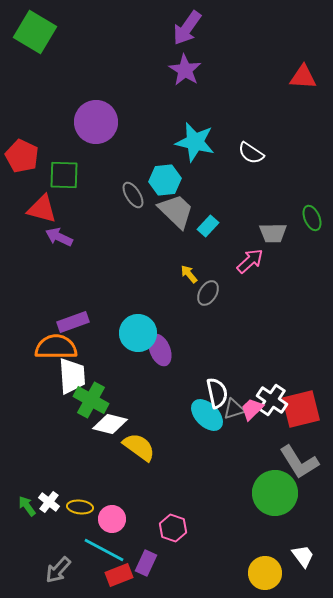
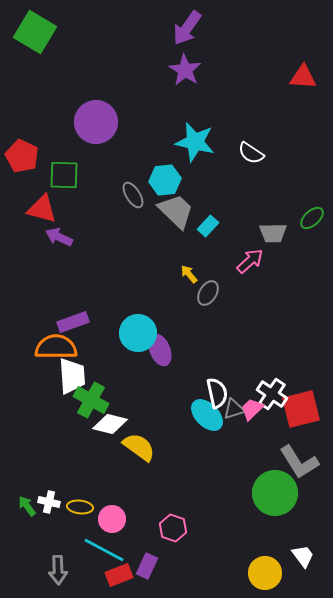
green ellipse at (312, 218): rotated 70 degrees clockwise
white cross at (272, 400): moved 6 px up
white cross at (49, 502): rotated 25 degrees counterclockwise
purple rectangle at (146, 563): moved 1 px right, 3 px down
gray arrow at (58, 570): rotated 44 degrees counterclockwise
